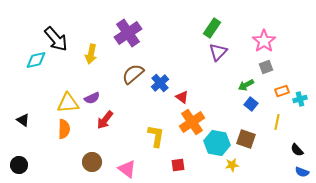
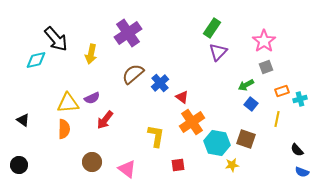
yellow line: moved 3 px up
